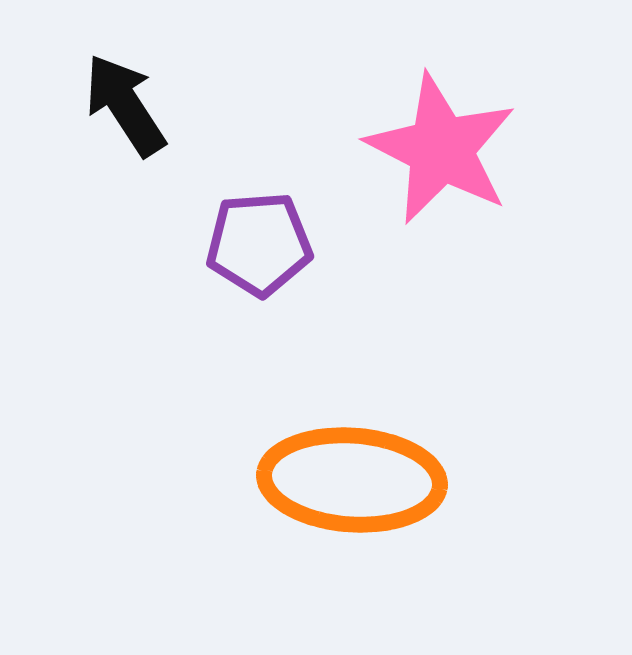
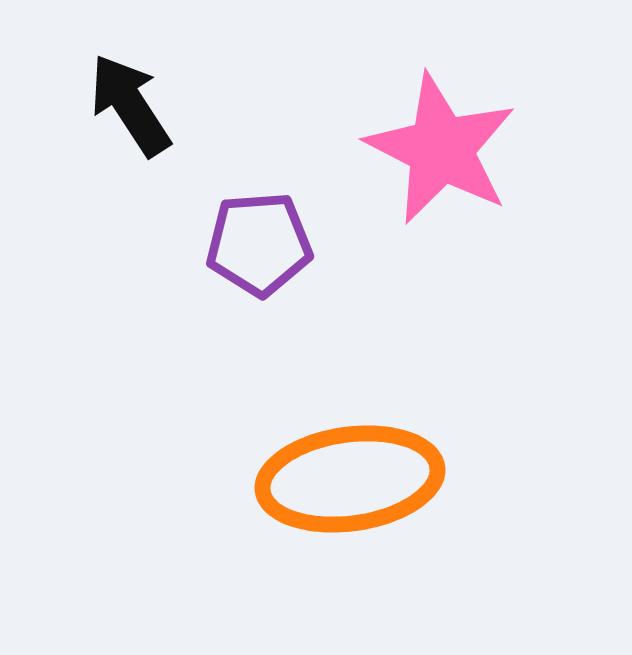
black arrow: moved 5 px right
orange ellipse: moved 2 px left, 1 px up; rotated 12 degrees counterclockwise
